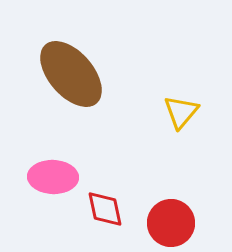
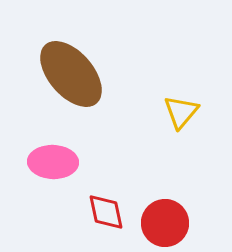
pink ellipse: moved 15 px up
red diamond: moved 1 px right, 3 px down
red circle: moved 6 px left
